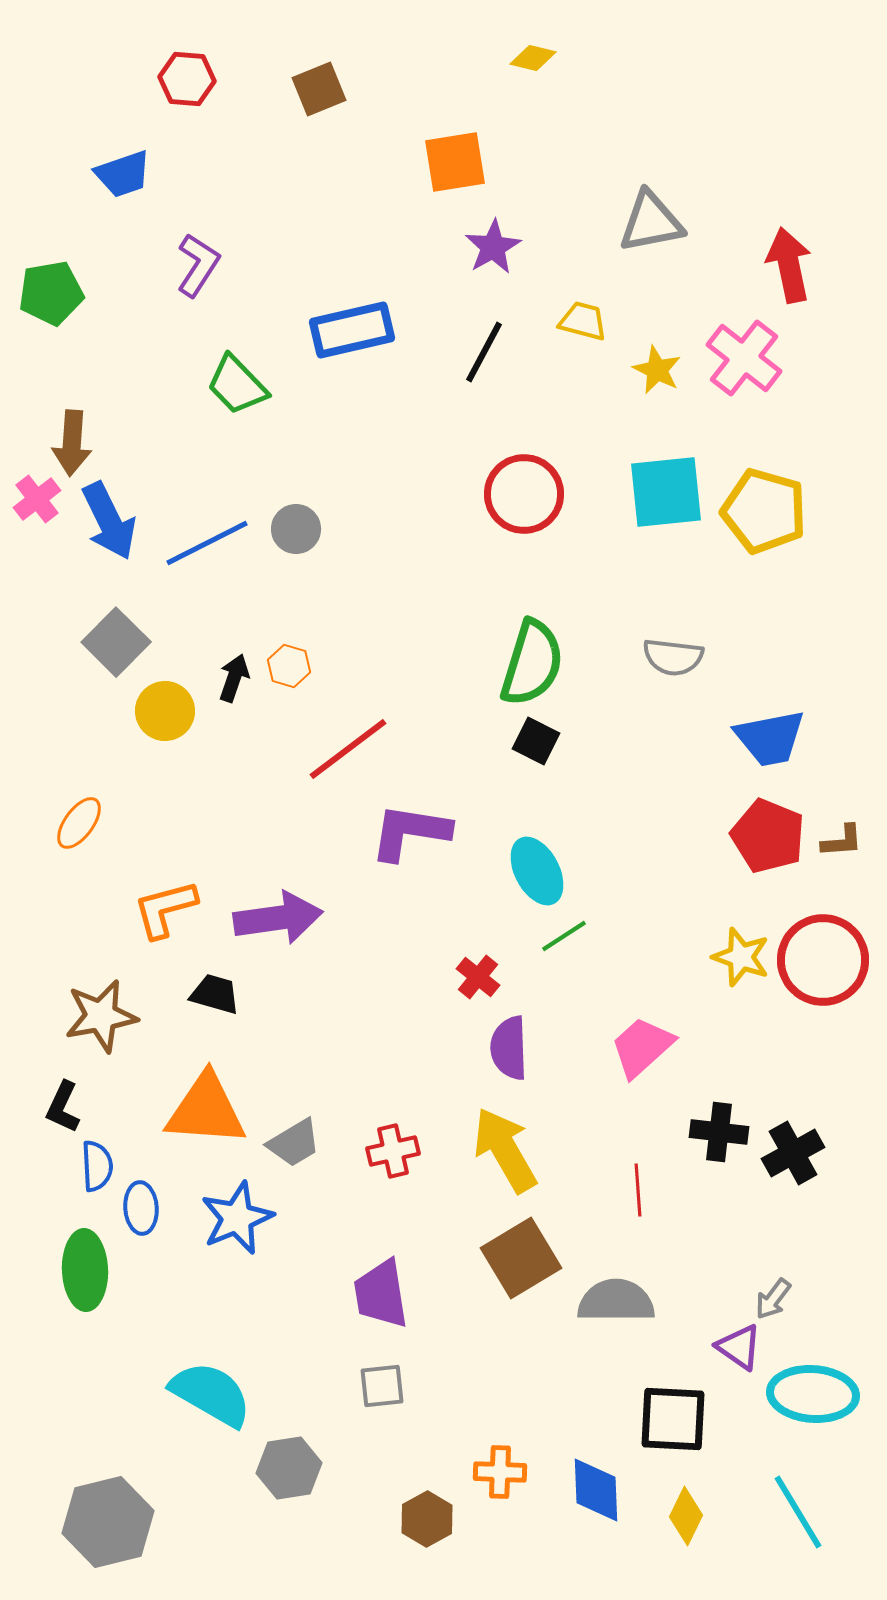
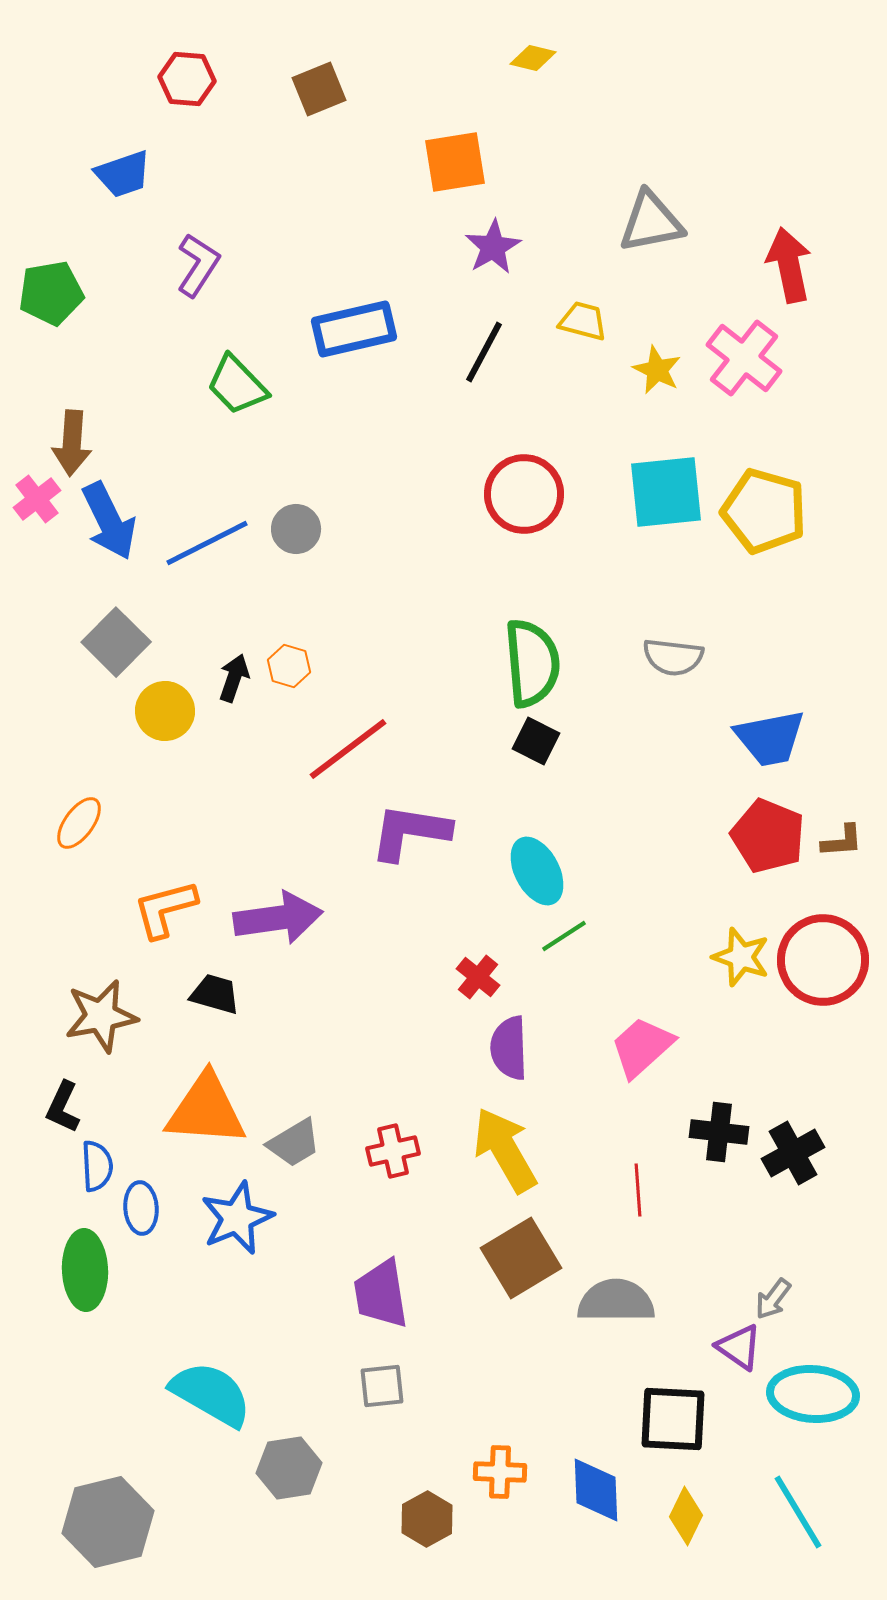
blue rectangle at (352, 330): moved 2 px right, 1 px up
green semicircle at (532, 663): rotated 22 degrees counterclockwise
